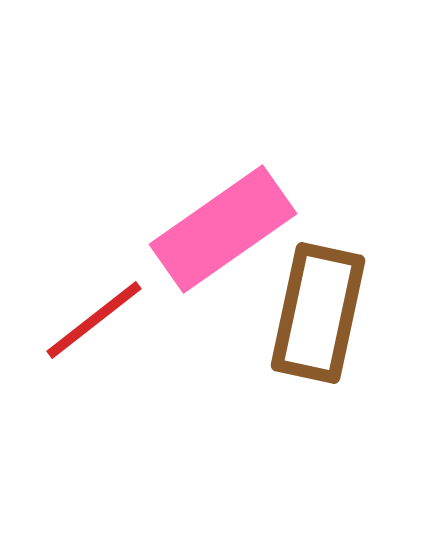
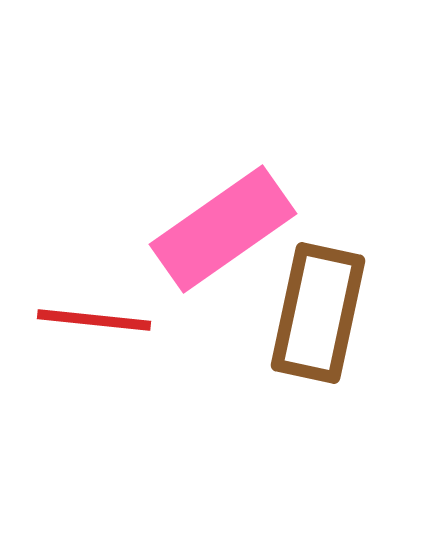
red line: rotated 44 degrees clockwise
